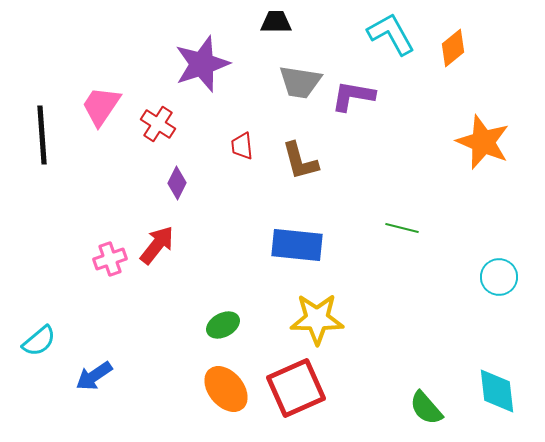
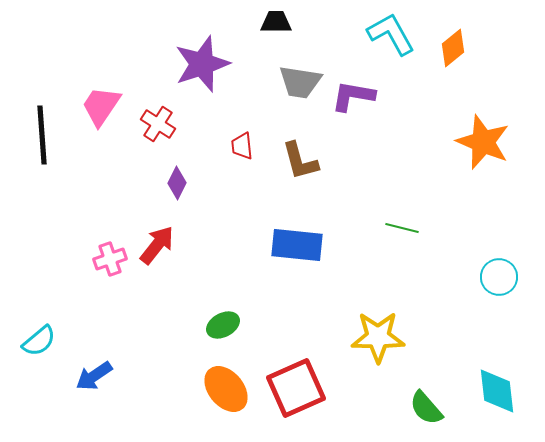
yellow star: moved 61 px right, 18 px down
